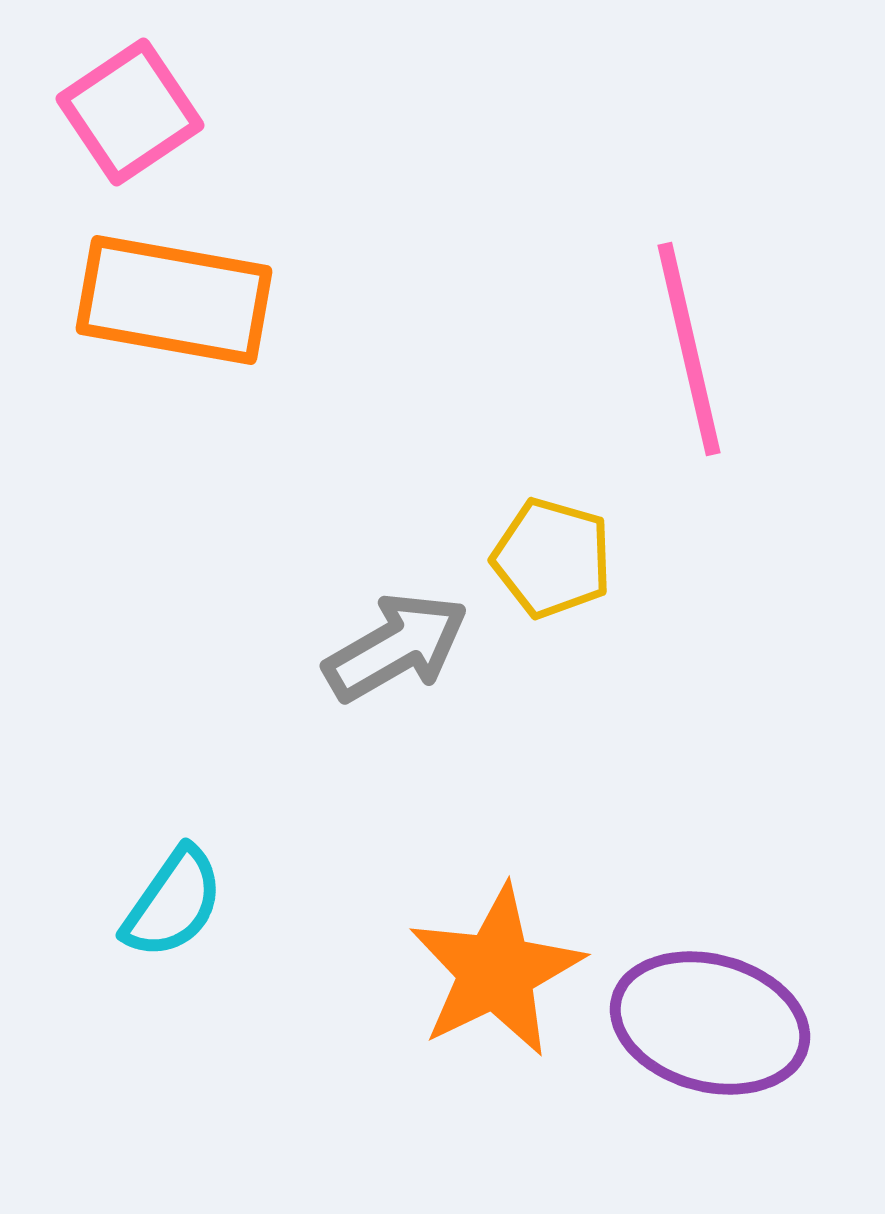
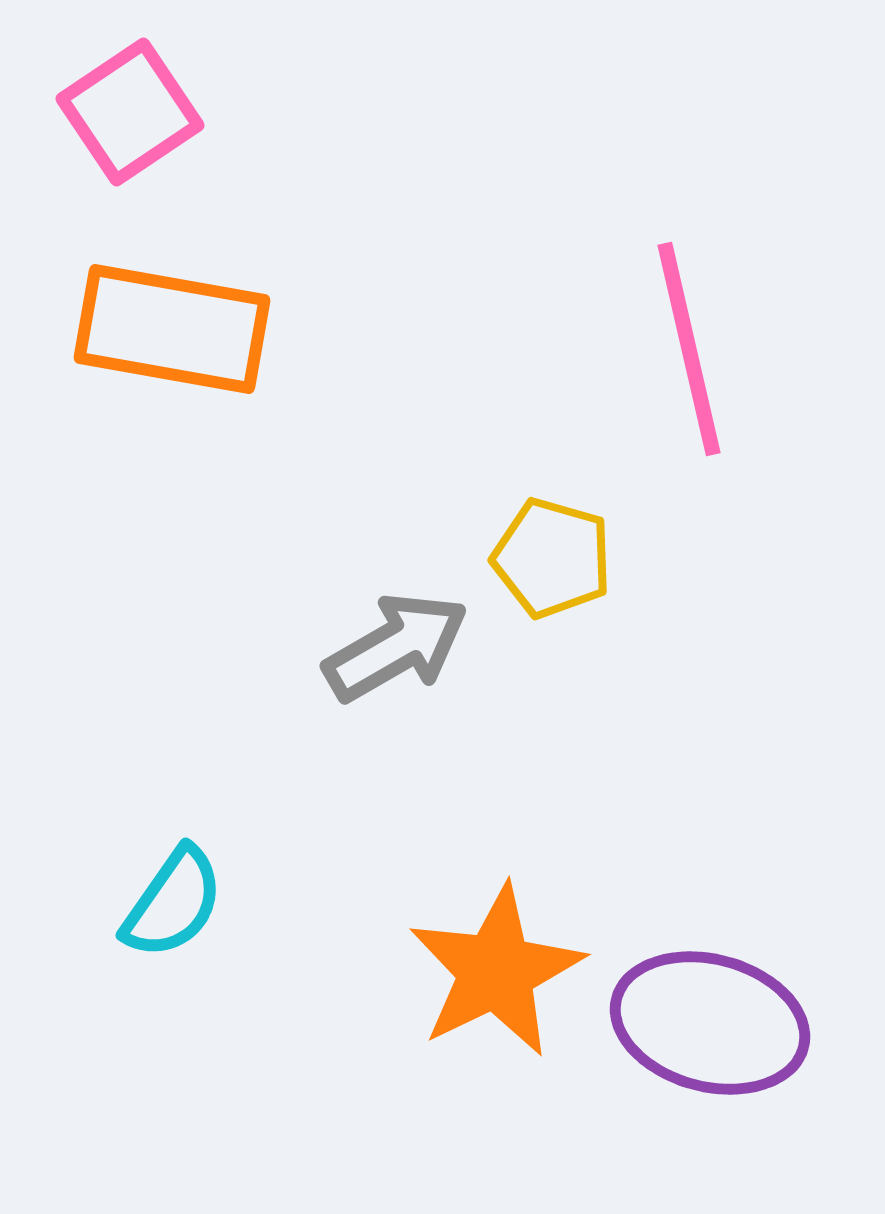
orange rectangle: moved 2 px left, 29 px down
